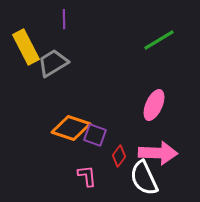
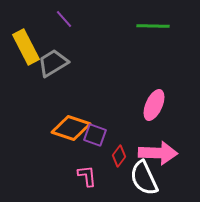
purple line: rotated 42 degrees counterclockwise
green line: moved 6 px left, 14 px up; rotated 32 degrees clockwise
